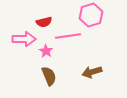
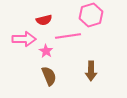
red semicircle: moved 2 px up
brown arrow: moved 1 px left, 1 px up; rotated 72 degrees counterclockwise
